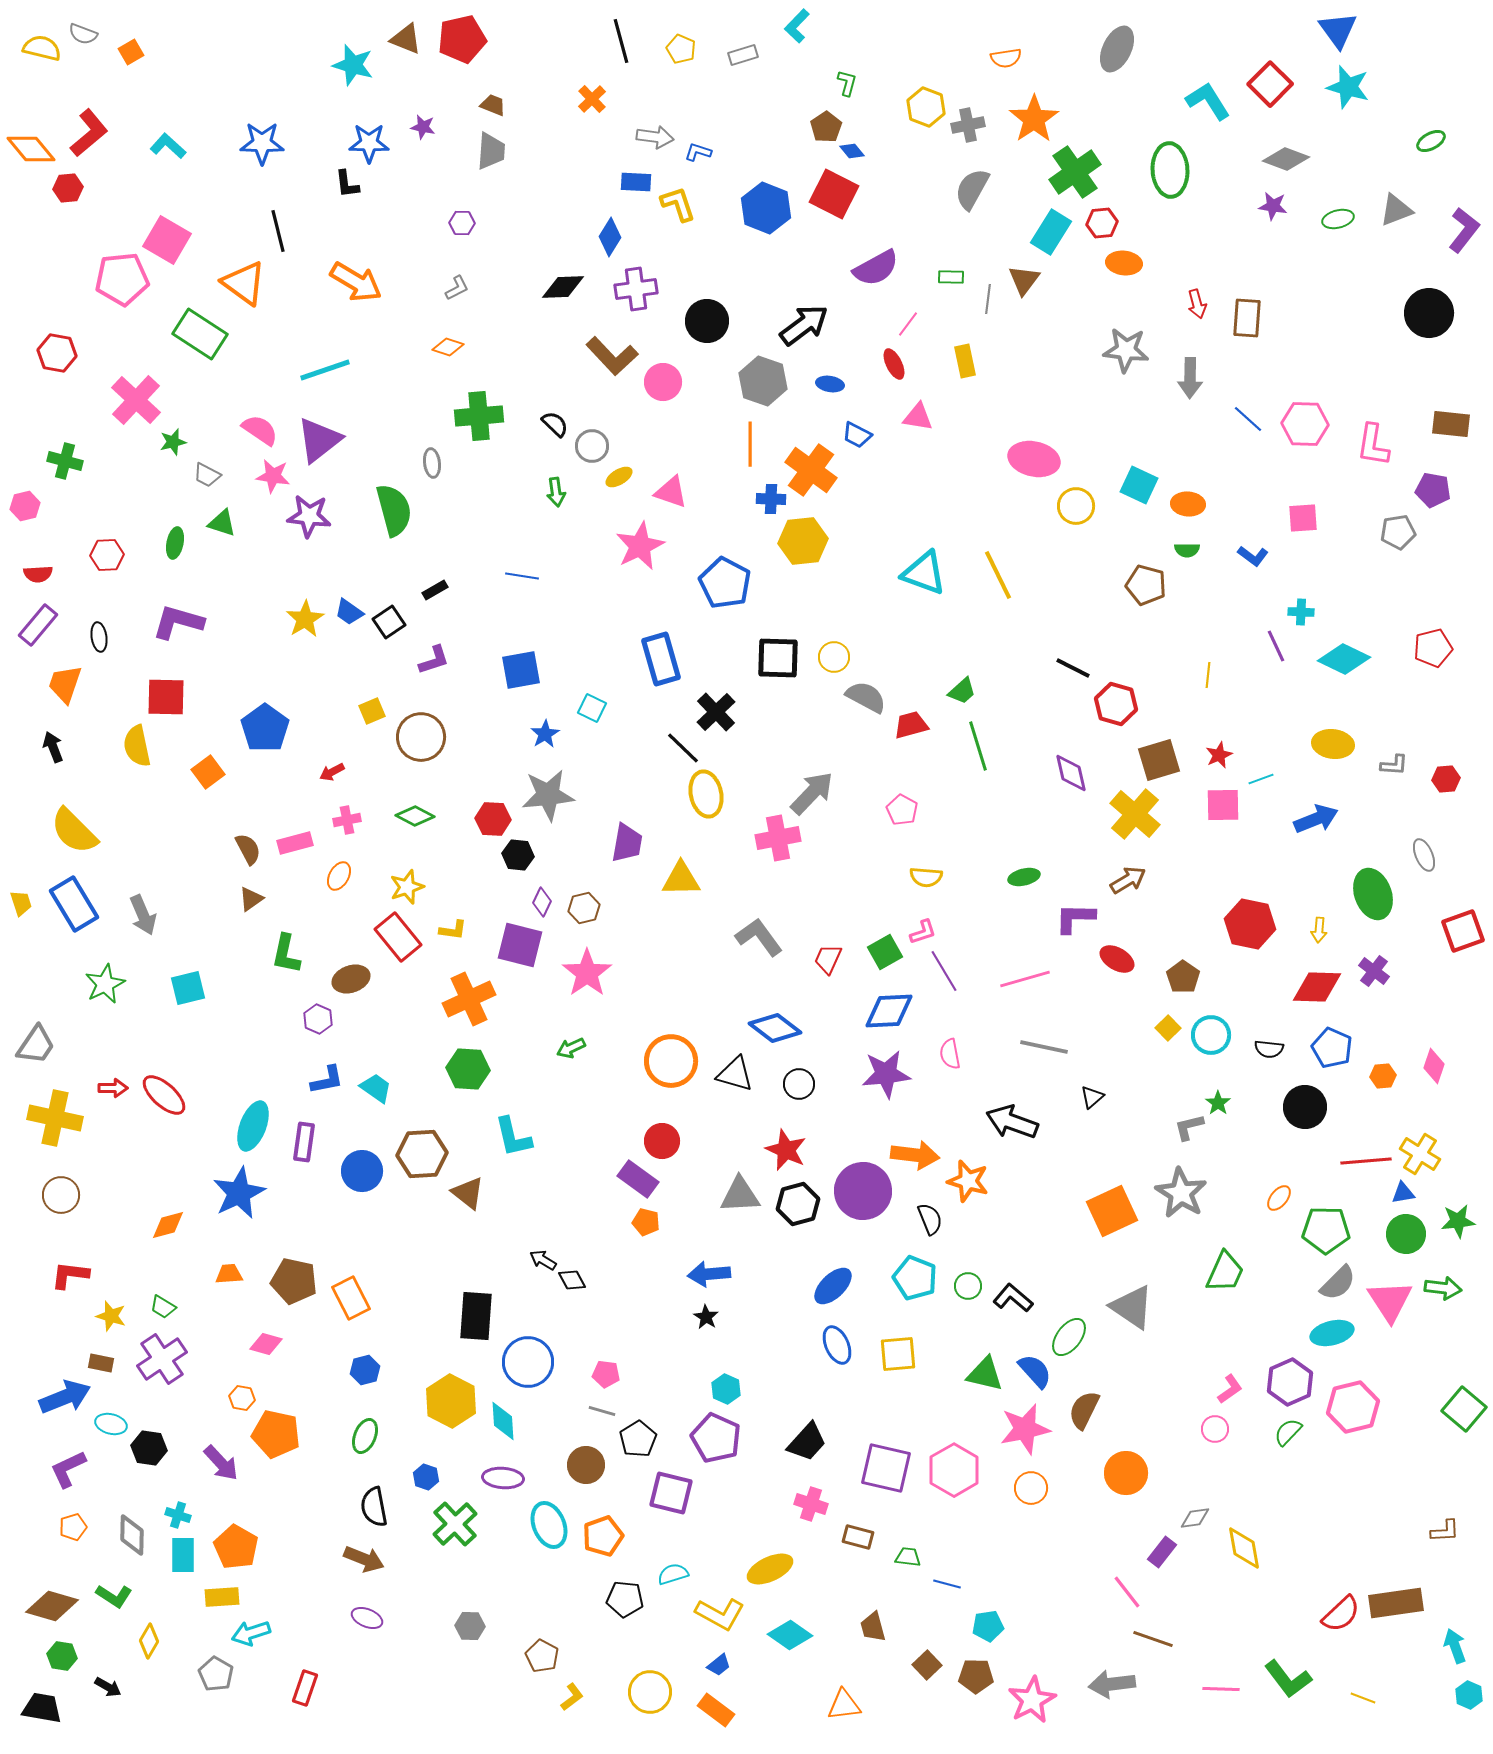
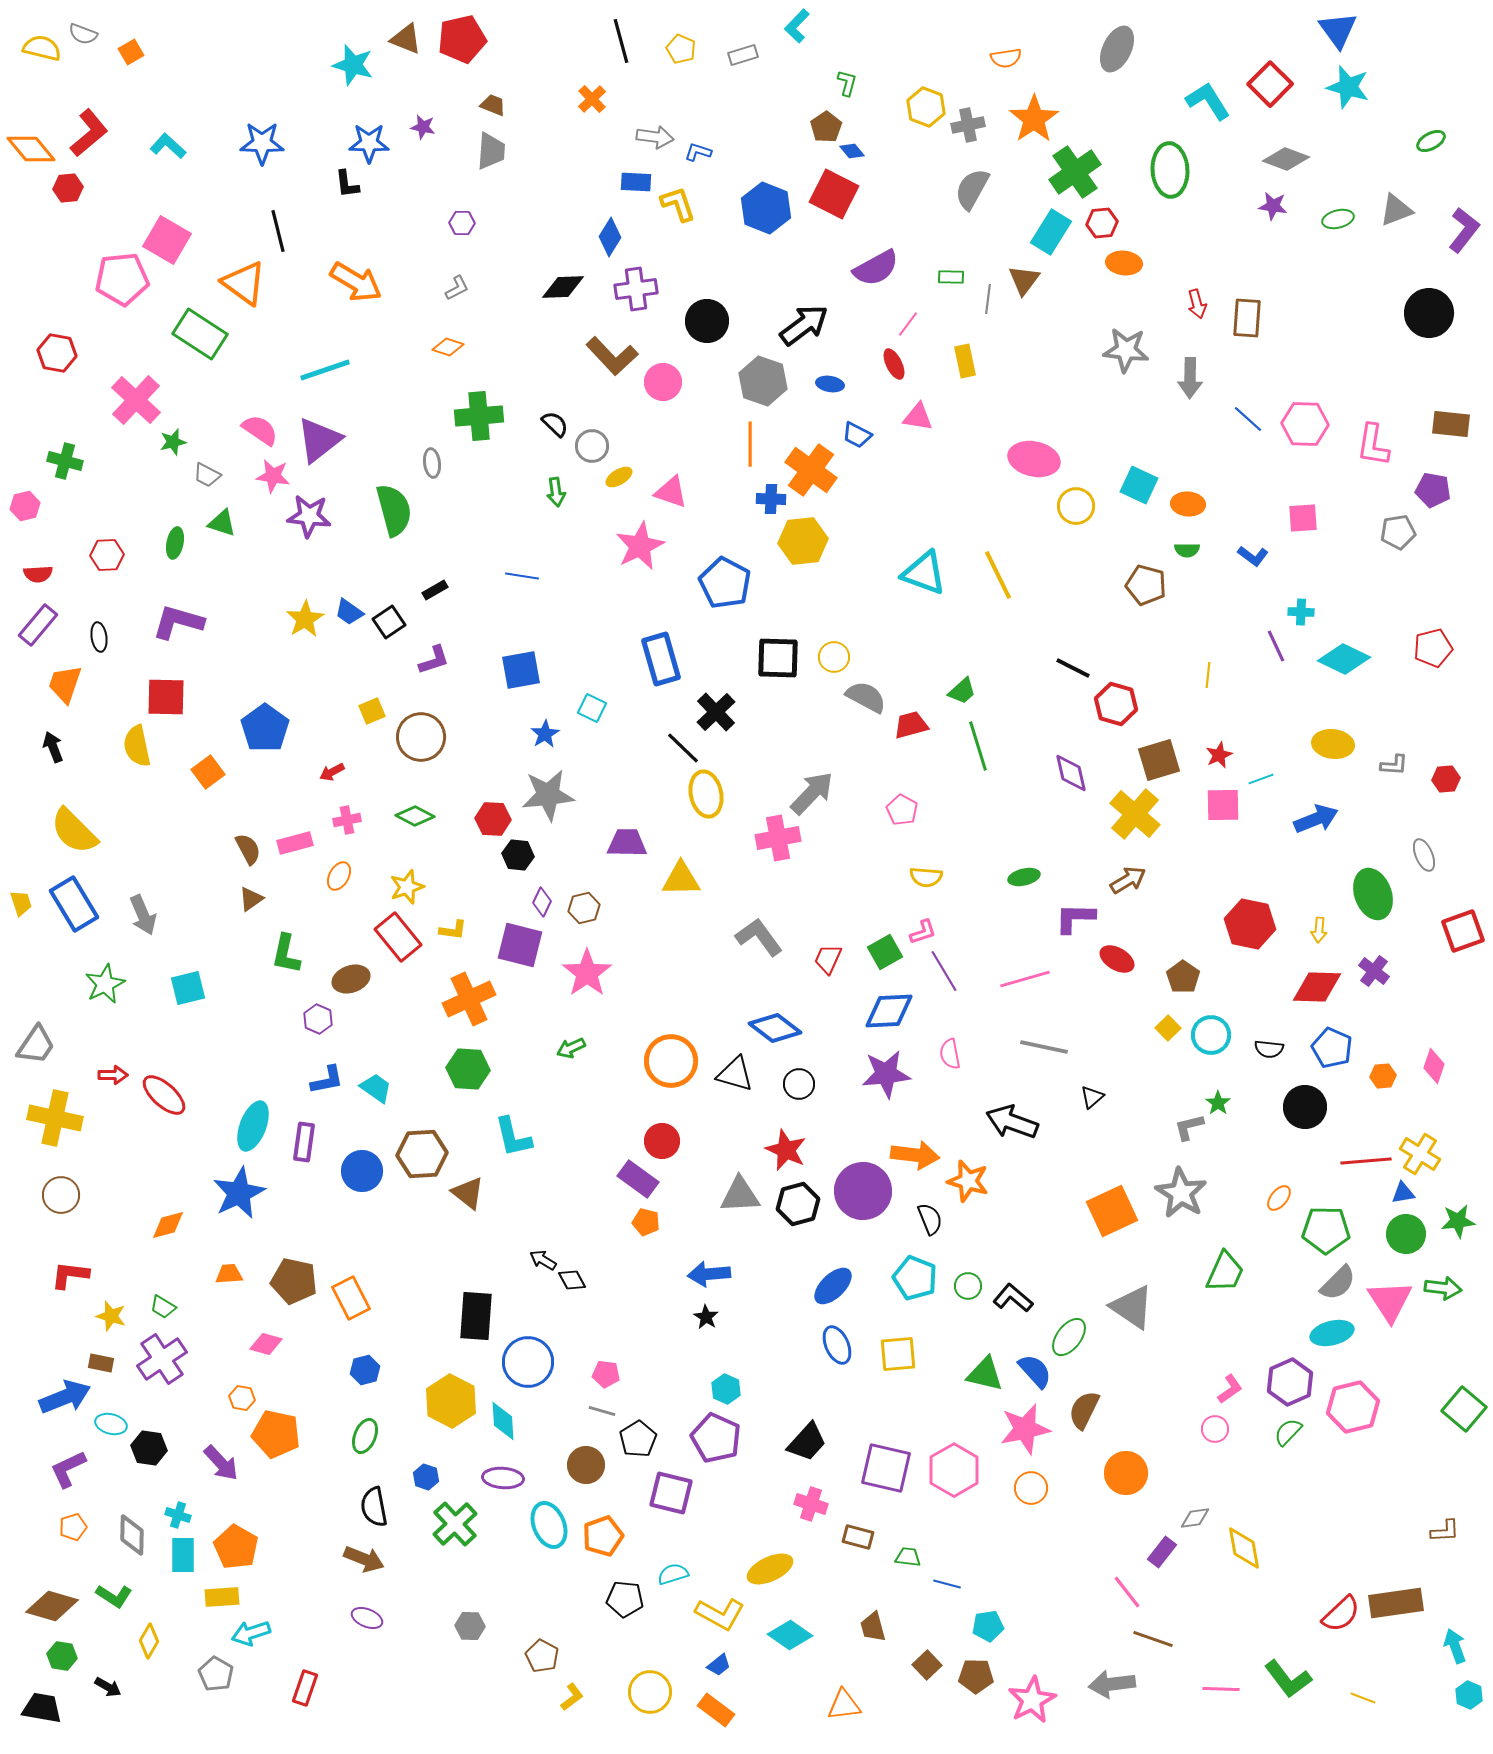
purple trapezoid at (627, 843): rotated 99 degrees counterclockwise
red arrow at (113, 1088): moved 13 px up
